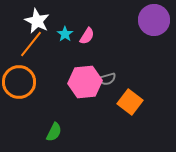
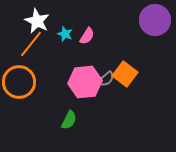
purple circle: moved 1 px right
cyan star: rotated 14 degrees counterclockwise
gray semicircle: moved 1 px left; rotated 24 degrees counterclockwise
orange square: moved 5 px left, 28 px up
green semicircle: moved 15 px right, 12 px up
